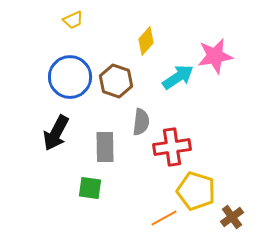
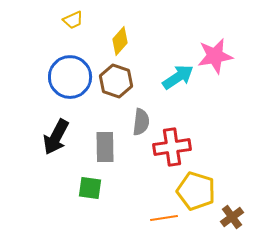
yellow diamond: moved 26 px left
black arrow: moved 4 px down
orange line: rotated 20 degrees clockwise
